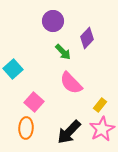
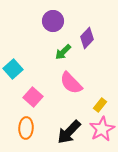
green arrow: rotated 90 degrees clockwise
pink square: moved 1 px left, 5 px up
